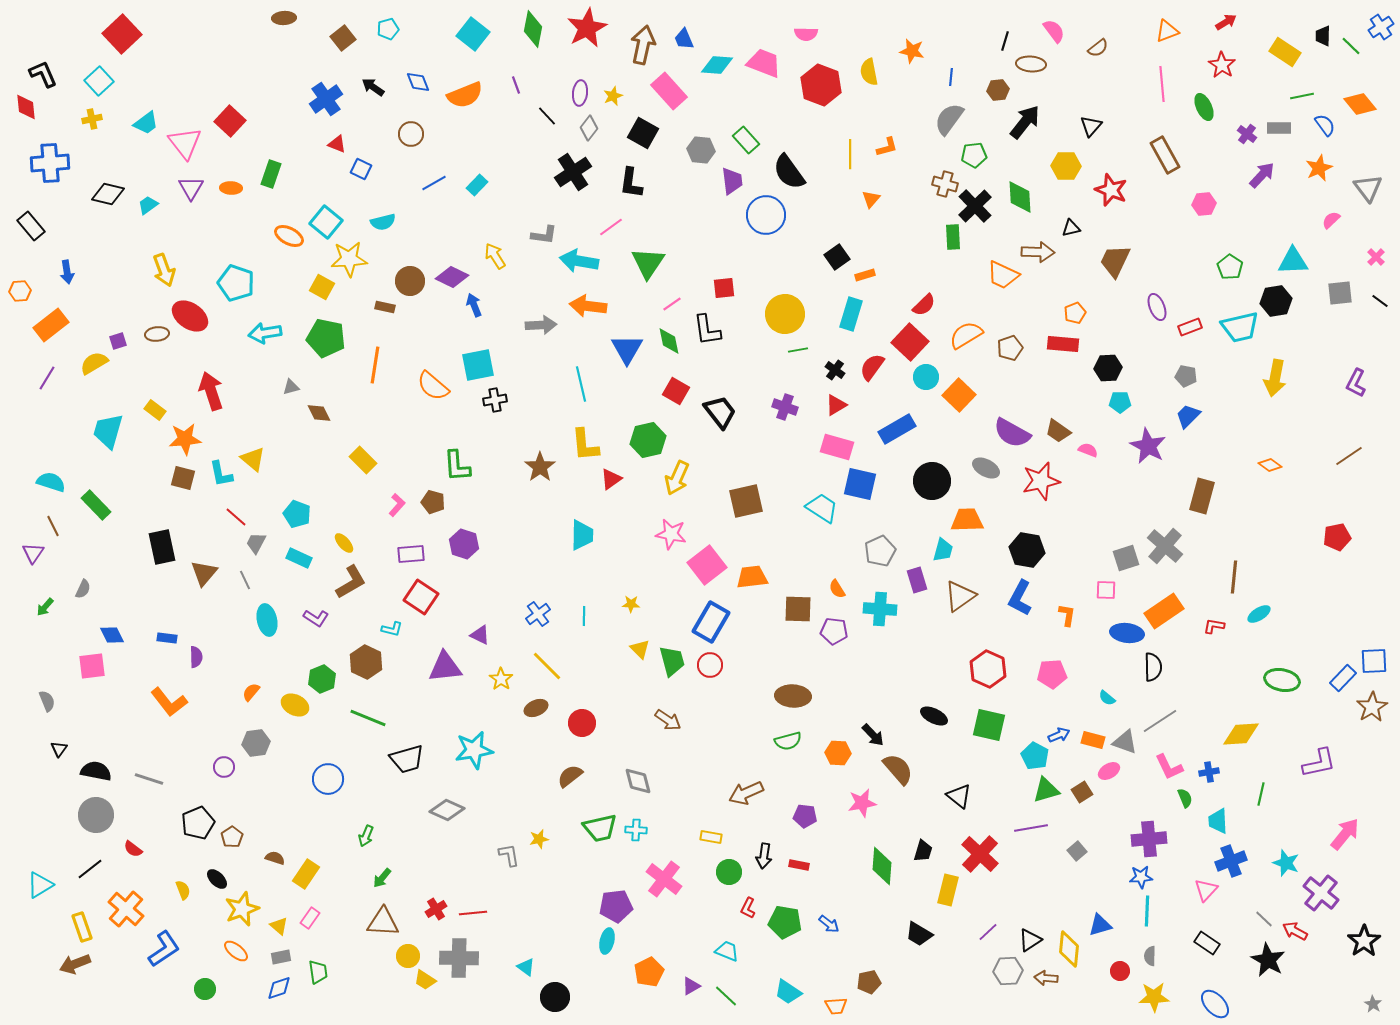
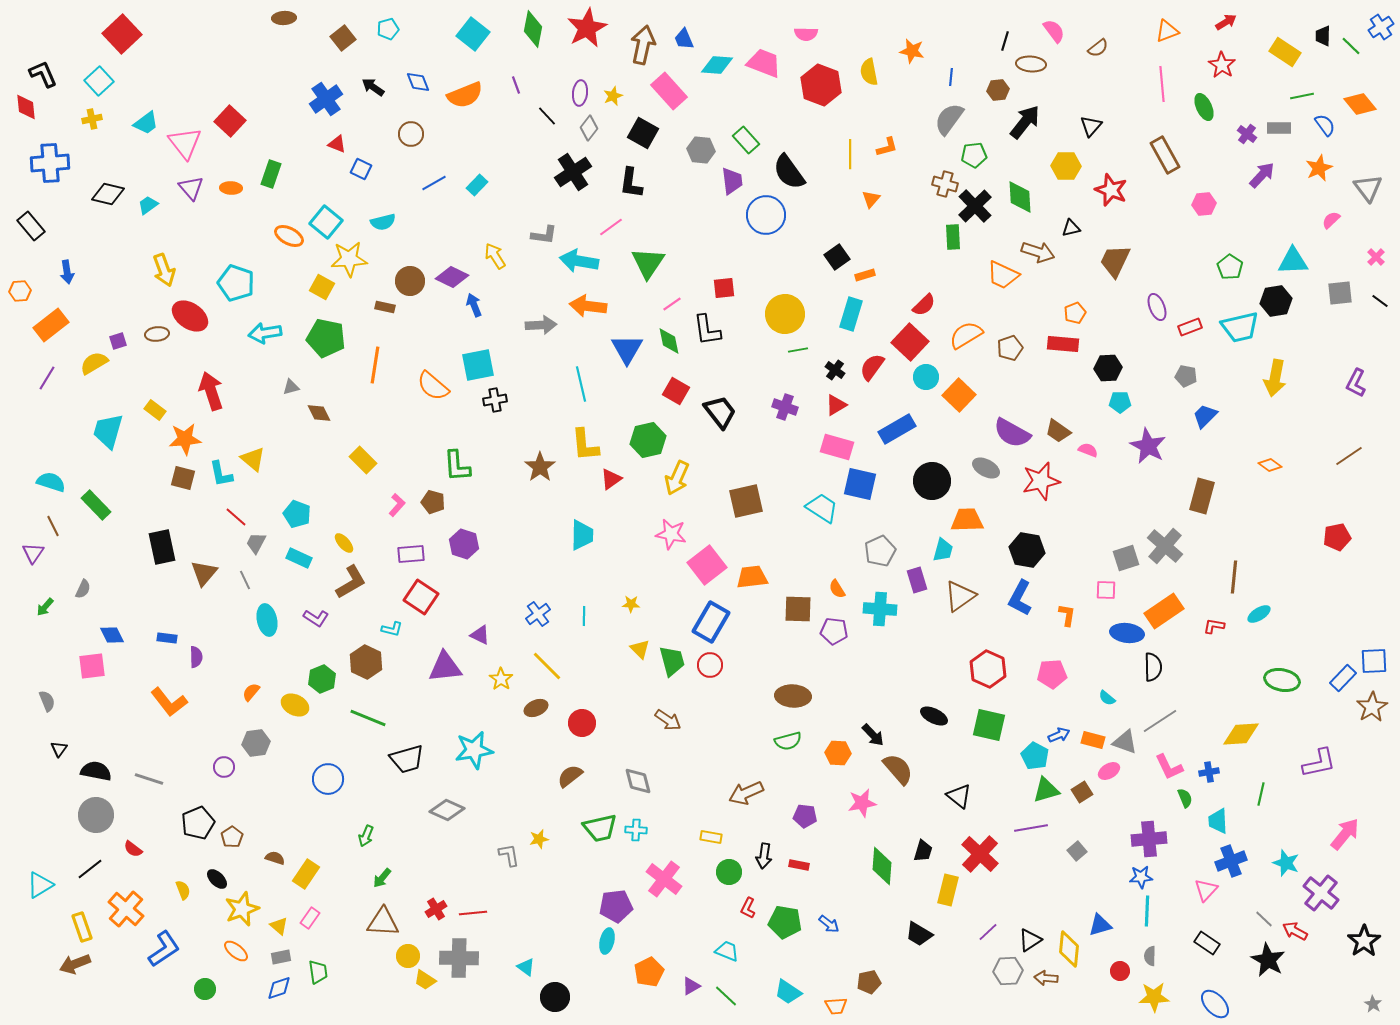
purple triangle at (191, 188): rotated 12 degrees counterclockwise
brown arrow at (1038, 252): rotated 16 degrees clockwise
blue trapezoid at (1188, 416): moved 17 px right
